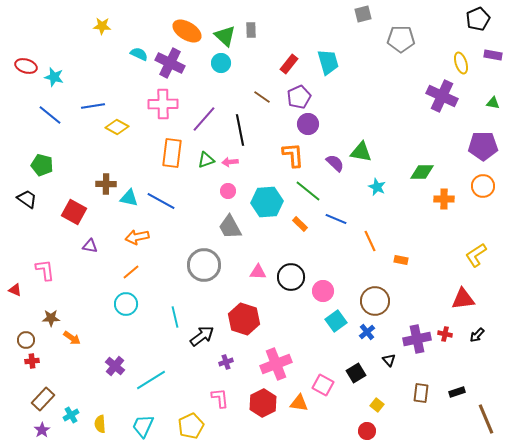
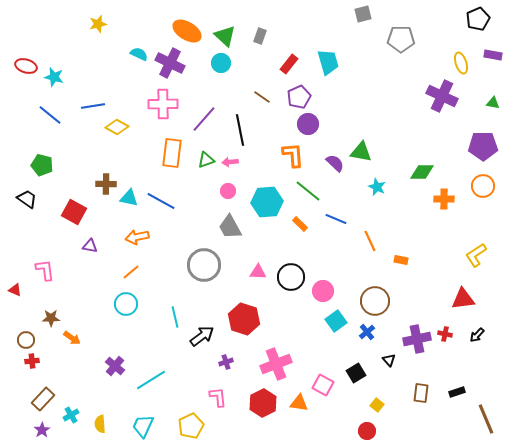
yellow star at (102, 26): moved 4 px left, 2 px up; rotated 18 degrees counterclockwise
gray rectangle at (251, 30): moved 9 px right, 6 px down; rotated 21 degrees clockwise
pink L-shape at (220, 398): moved 2 px left, 1 px up
